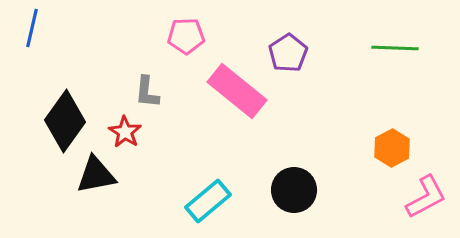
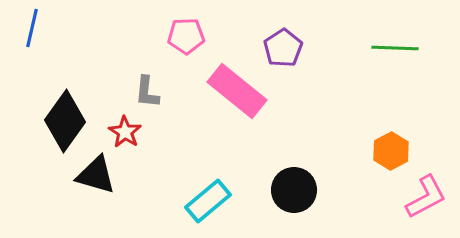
purple pentagon: moved 5 px left, 5 px up
orange hexagon: moved 1 px left, 3 px down
black triangle: rotated 27 degrees clockwise
